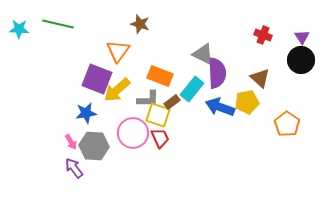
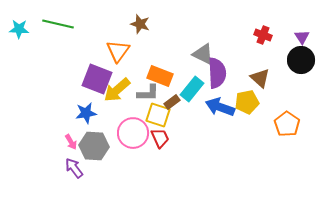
gray L-shape: moved 6 px up
